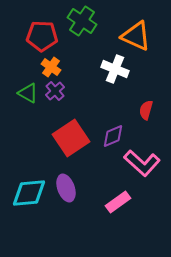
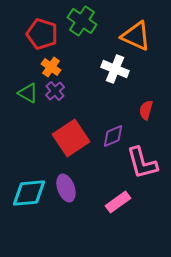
red pentagon: moved 2 px up; rotated 16 degrees clockwise
pink L-shape: rotated 33 degrees clockwise
